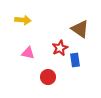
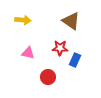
brown triangle: moved 9 px left, 8 px up
red star: rotated 28 degrees clockwise
blue rectangle: rotated 32 degrees clockwise
